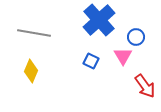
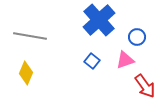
gray line: moved 4 px left, 3 px down
blue circle: moved 1 px right
pink triangle: moved 2 px right, 4 px down; rotated 42 degrees clockwise
blue square: moved 1 px right; rotated 14 degrees clockwise
yellow diamond: moved 5 px left, 2 px down
